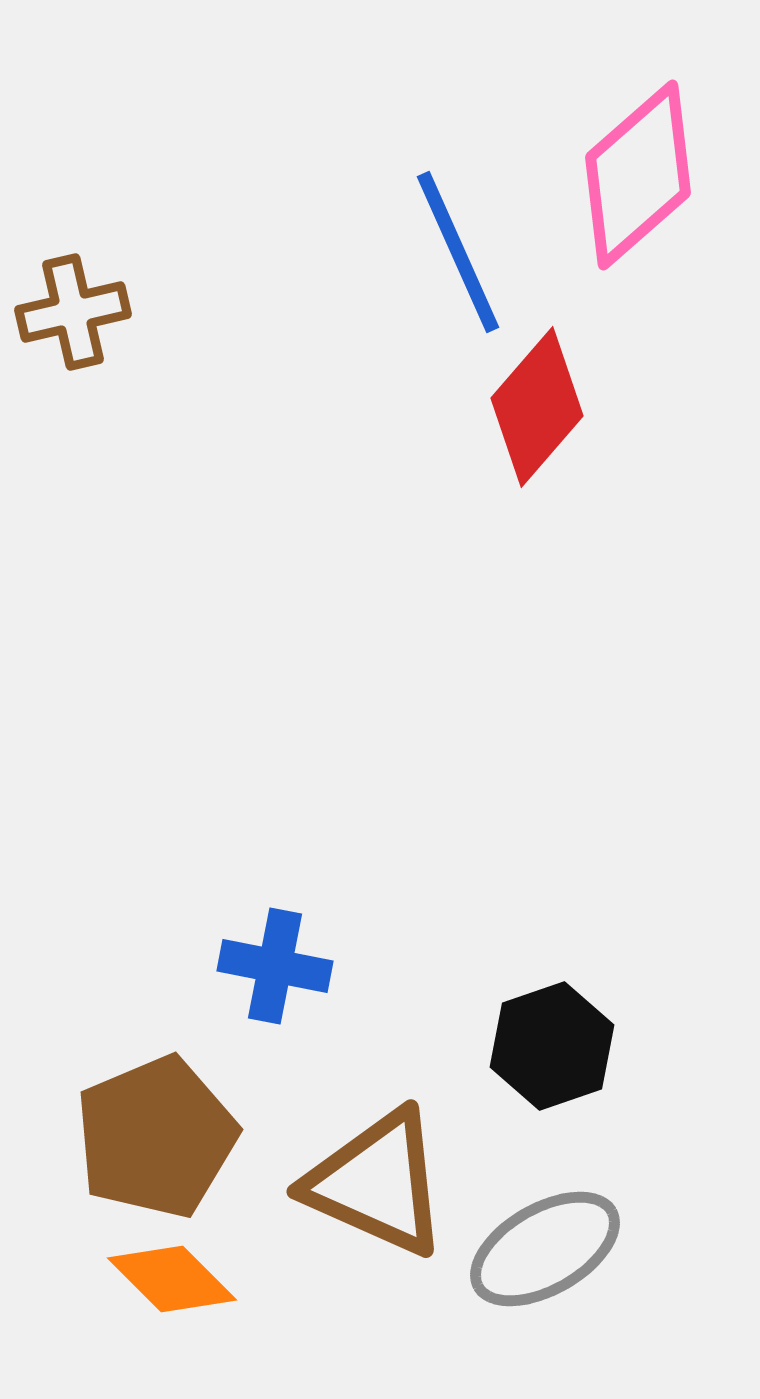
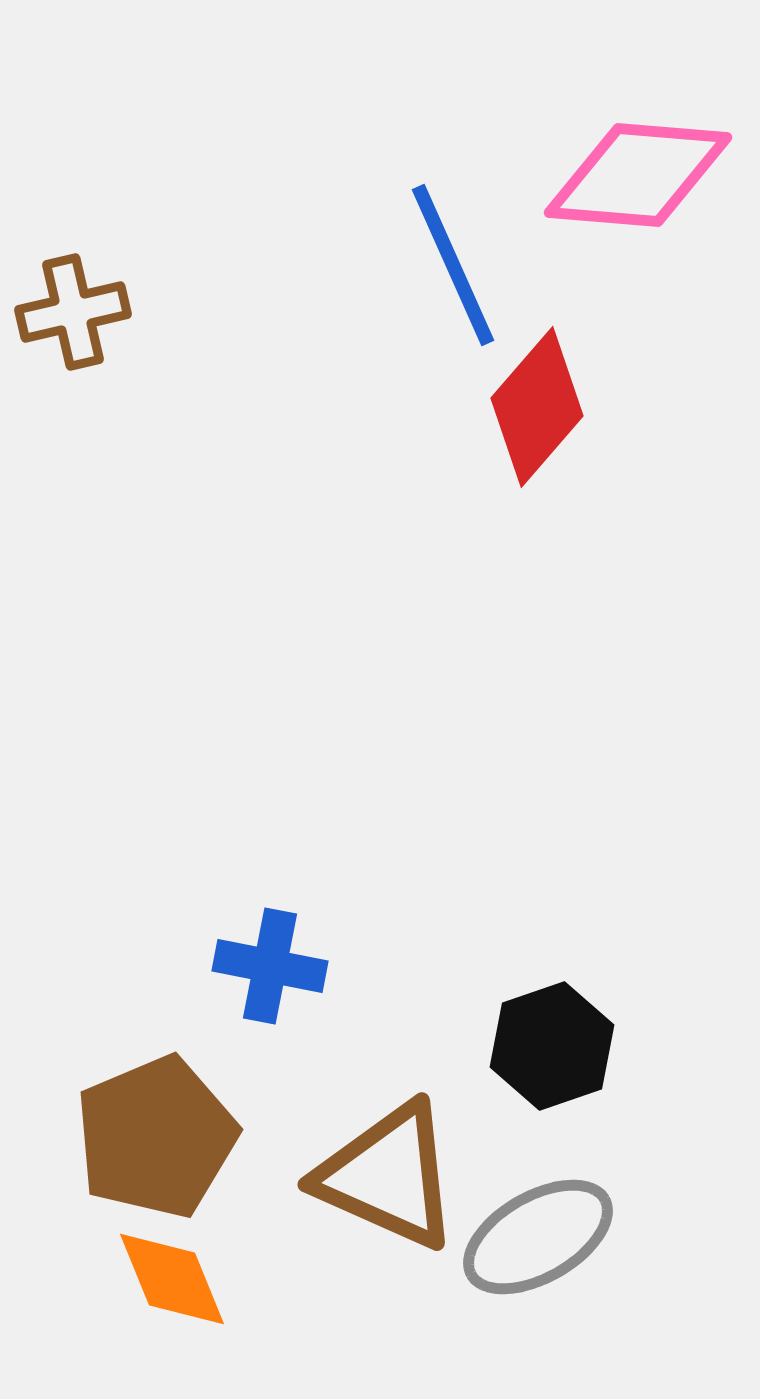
pink diamond: rotated 46 degrees clockwise
blue line: moved 5 px left, 13 px down
blue cross: moved 5 px left
brown triangle: moved 11 px right, 7 px up
gray ellipse: moved 7 px left, 12 px up
orange diamond: rotated 23 degrees clockwise
